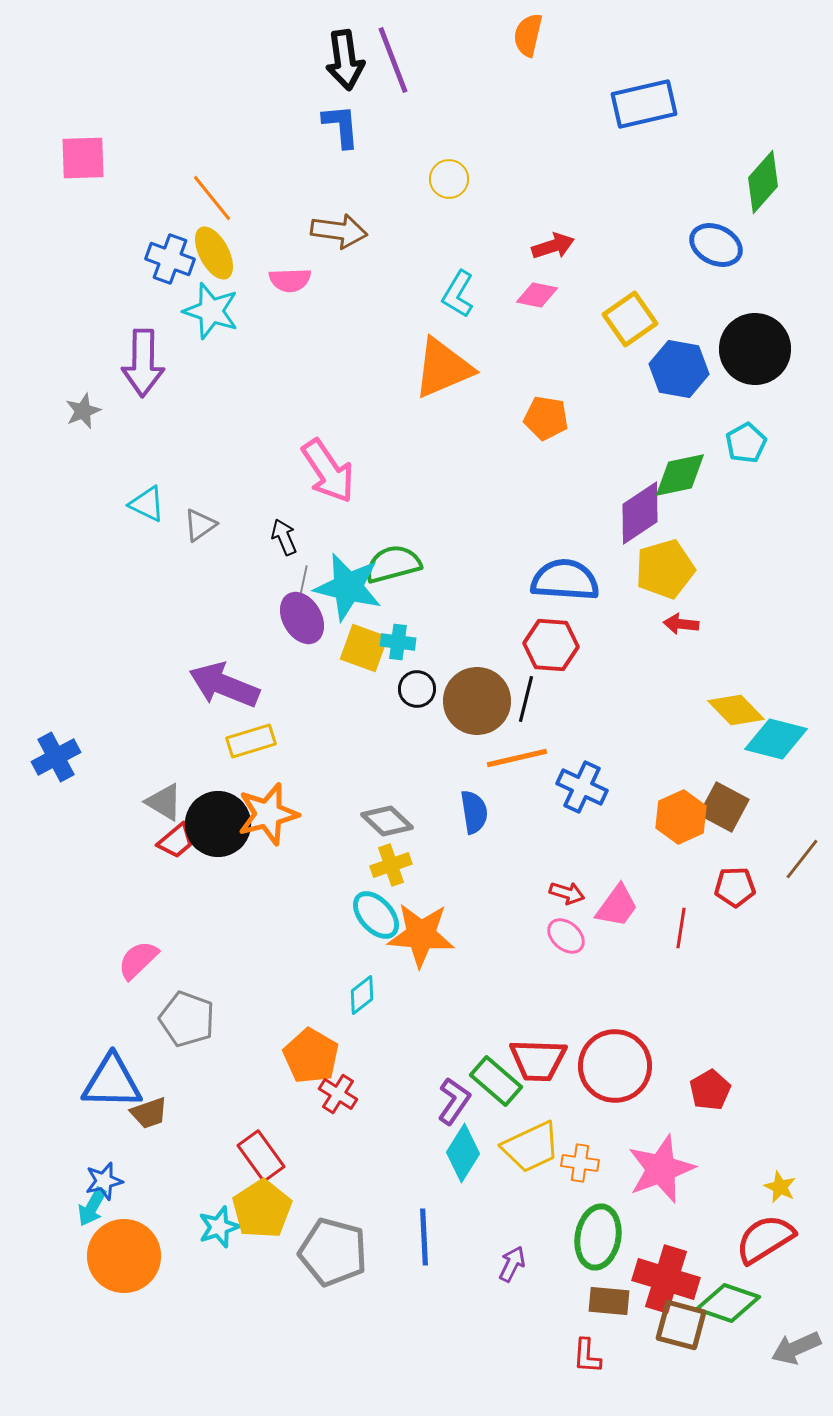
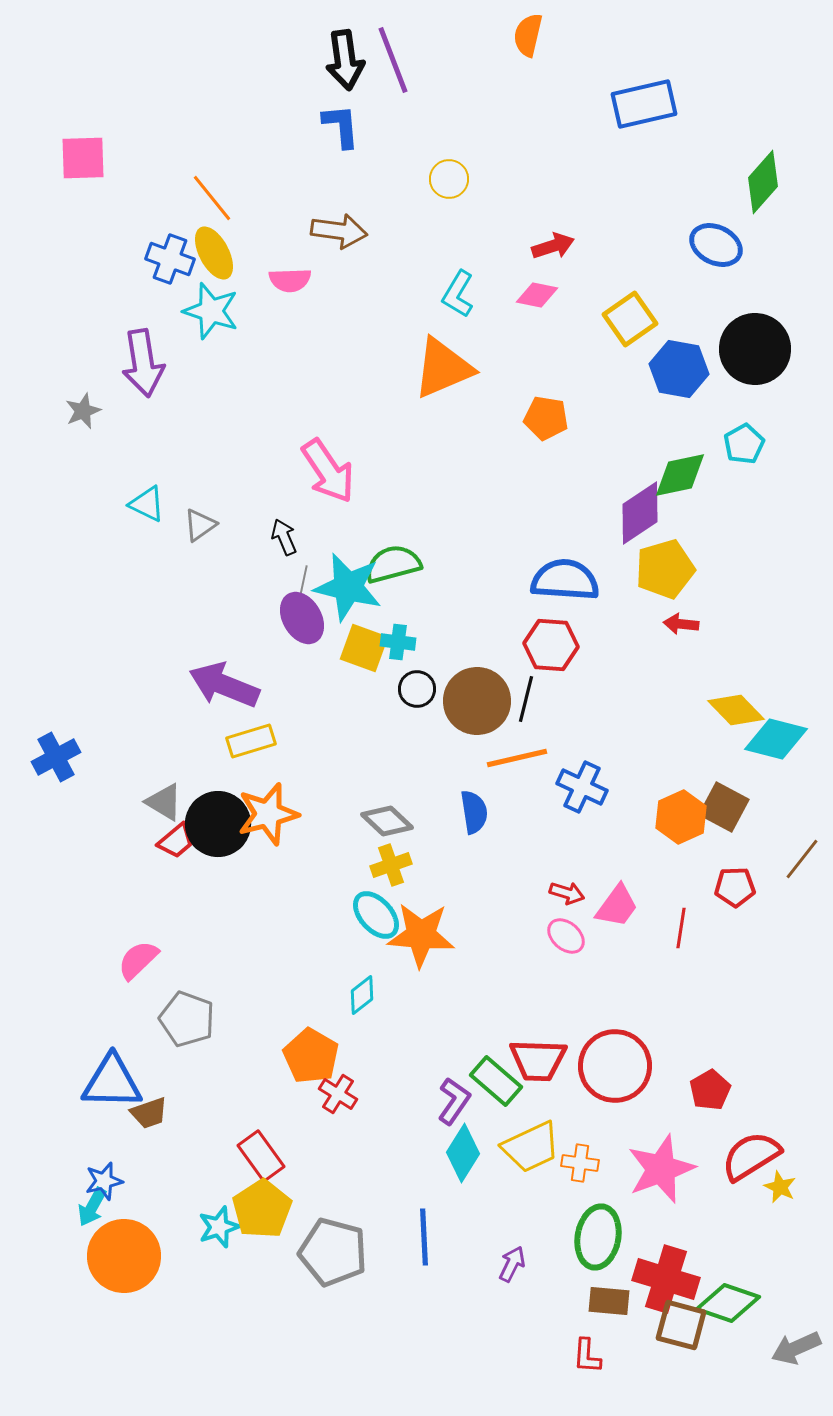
purple arrow at (143, 363): rotated 10 degrees counterclockwise
cyan pentagon at (746, 443): moved 2 px left, 1 px down
red semicircle at (765, 1239): moved 14 px left, 83 px up
